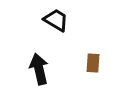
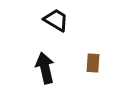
black arrow: moved 6 px right, 1 px up
